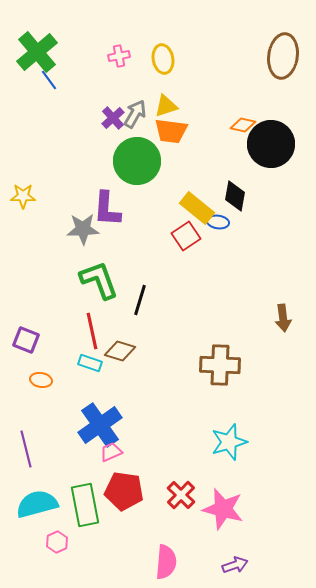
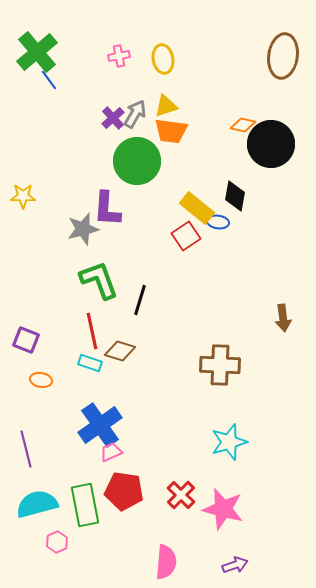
gray star: rotated 12 degrees counterclockwise
